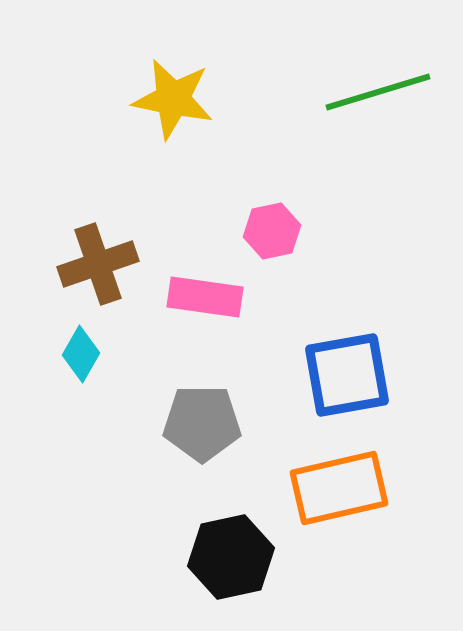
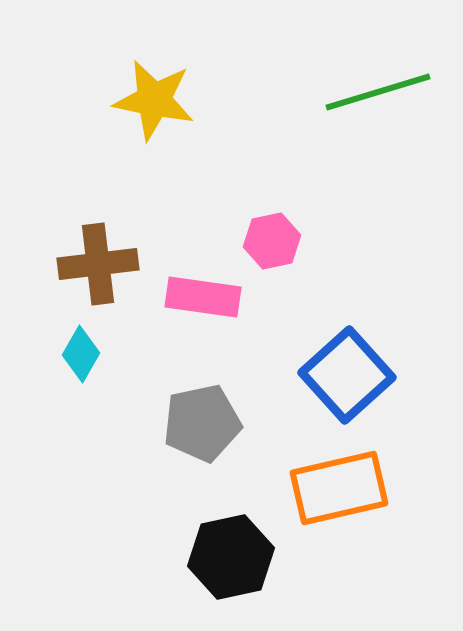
yellow star: moved 19 px left, 1 px down
pink hexagon: moved 10 px down
brown cross: rotated 12 degrees clockwise
pink rectangle: moved 2 px left
blue square: rotated 32 degrees counterclockwise
gray pentagon: rotated 12 degrees counterclockwise
